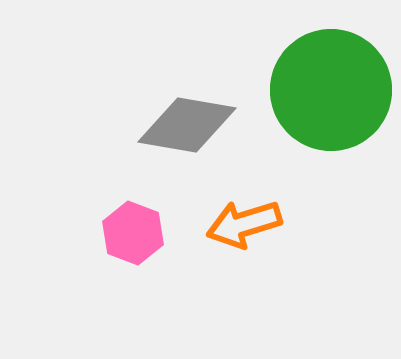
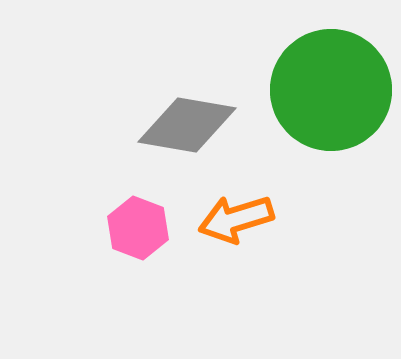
orange arrow: moved 8 px left, 5 px up
pink hexagon: moved 5 px right, 5 px up
